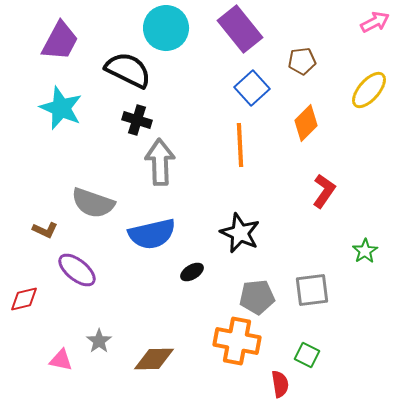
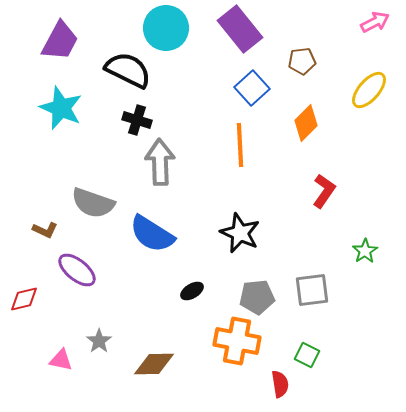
blue semicircle: rotated 45 degrees clockwise
black ellipse: moved 19 px down
brown diamond: moved 5 px down
